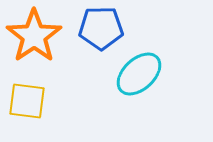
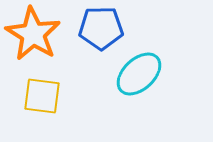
orange star: moved 1 px left, 2 px up; rotated 6 degrees counterclockwise
yellow square: moved 15 px right, 5 px up
